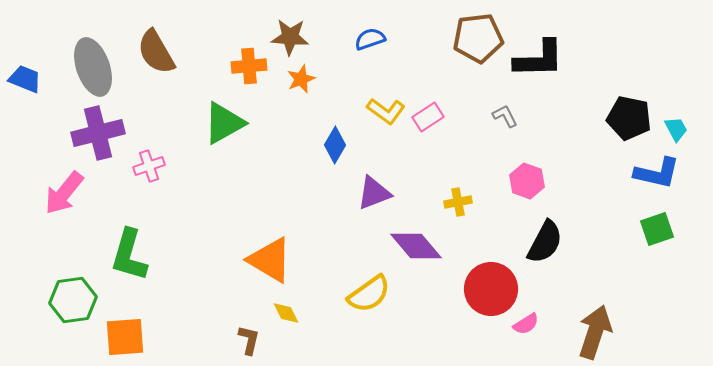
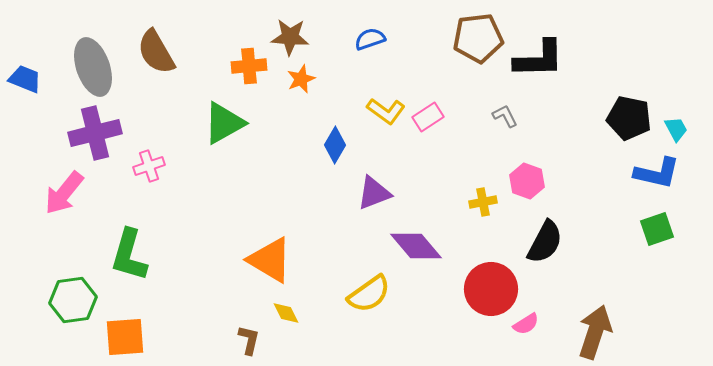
purple cross: moved 3 px left
yellow cross: moved 25 px right
